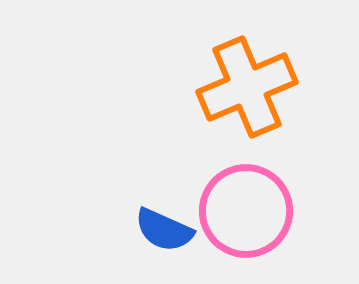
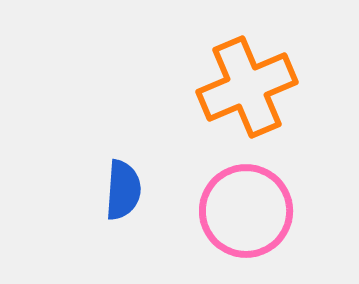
blue semicircle: moved 41 px left, 40 px up; rotated 110 degrees counterclockwise
